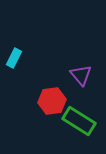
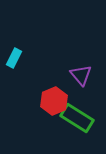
red hexagon: moved 2 px right; rotated 16 degrees counterclockwise
green rectangle: moved 2 px left, 3 px up
